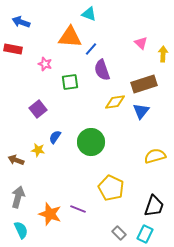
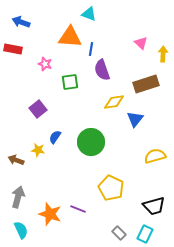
blue line: rotated 32 degrees counterclockwise
brown rectangle: moved 2 px right
yellow diamond: moved 1 px left
blue triangle: moved 6 px left, 8 px down
black trapezoid: rotated 55 degrees clockwise
